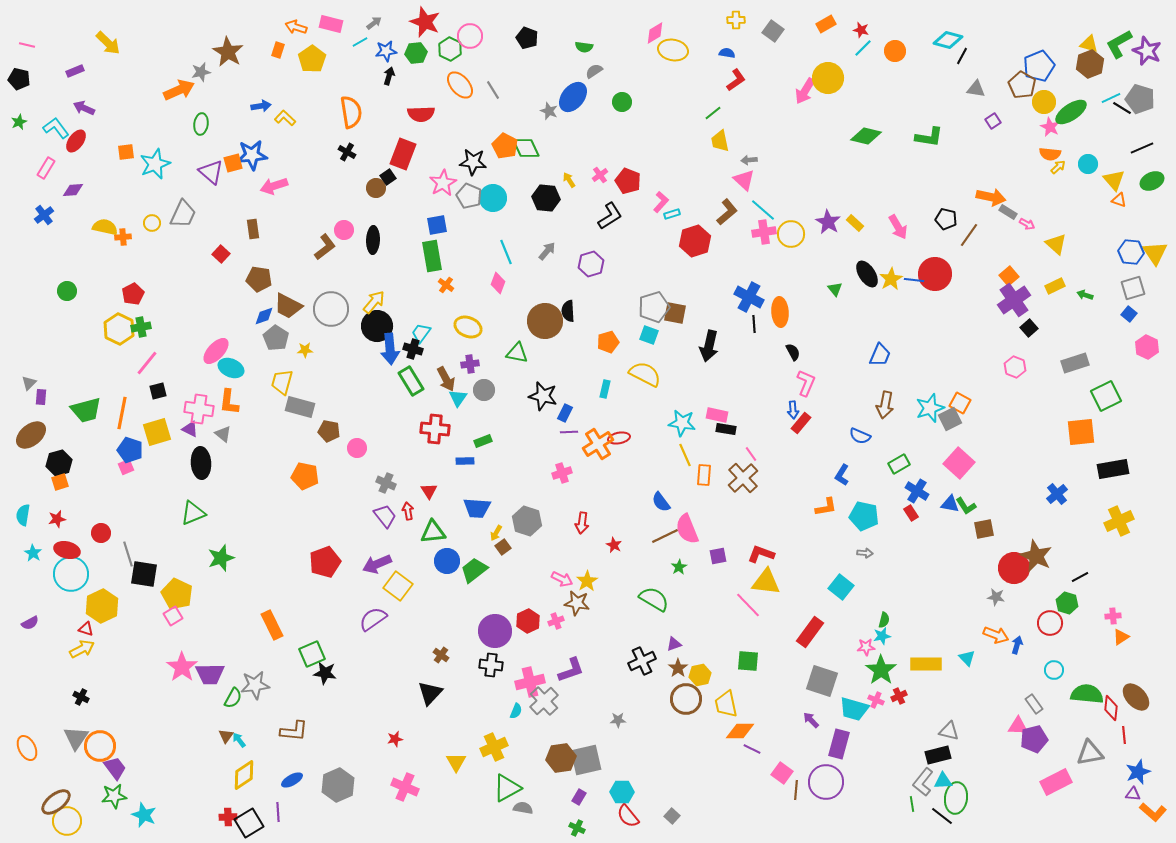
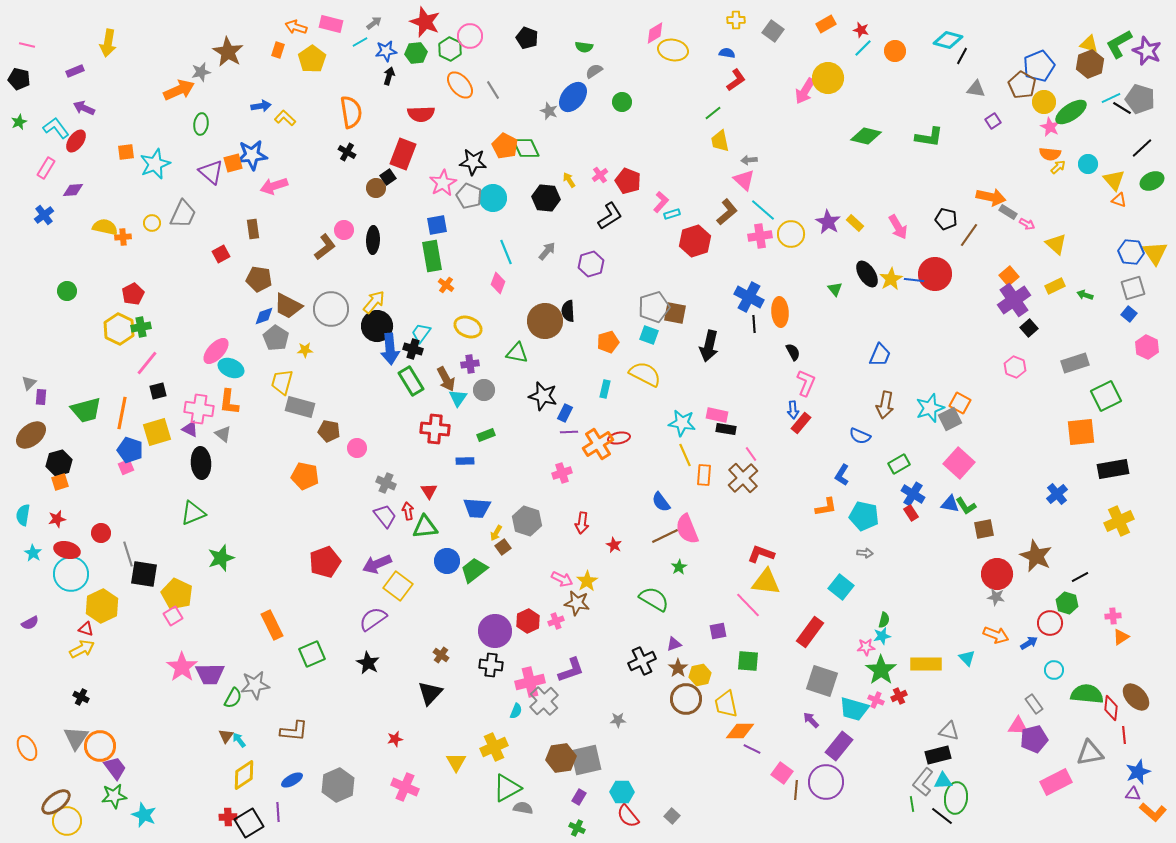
yellow arrow at (108, 43): rotated 56 degrees clockwise
black line at (1142, 148): rotated 20 degrees counterclockwise
pink cross at (764, 232): moved 4 px left, 4 px down
red square at (221, 254): rotated 18 degrees clockwise
green rectangle at (483, 441): moved 3 px right, 6 px up
blue cross at (917, 491): moved 4 px left, 3 px down
green triangle at (433, 532): moved 8 px left, 5 px up
purple square at (718, 556): moved 75 px down
red circle at (1014, 568): moved 17 px left, 6 px down
blue arrow at (1017, 645): moved 12 px right, 2 px up; rotated 42 degrees clockwise
black star at (325, 673): moved 43 px right, 10 px up; rotated 20 degrees clockwise
purple rectangle at (839, 744): moved 2 px down; rotated 24 degrees clockwise
